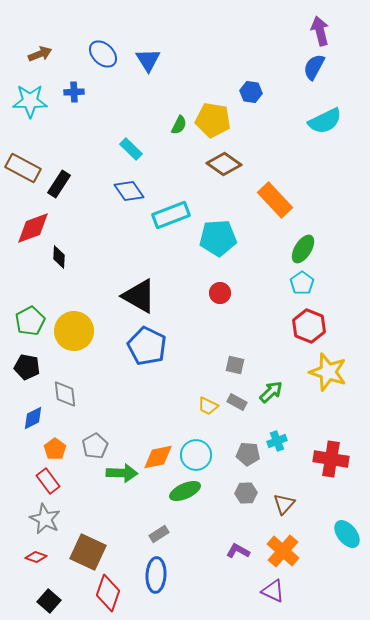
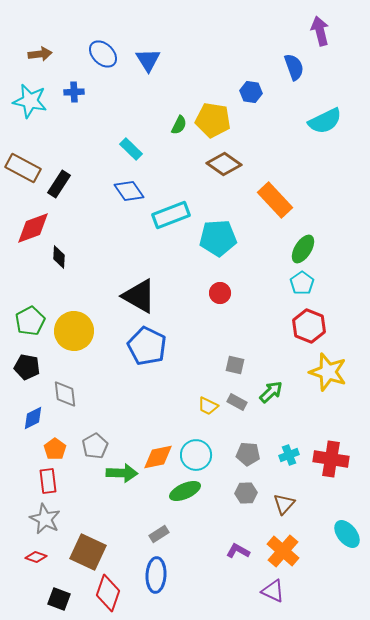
brown arrow at (40, 54): rotated 15 degrees clockwise
blue semicircle at (314, 67): moved 20 px left; rotated 132 degrees clockwise
cyan star at (30, 101): rotated 12 degrees clockwise
cyan cross at (277, 441): moved 12 px right, 14 px down
red rectangle at (48, 481): rotated 30 degrees clockwise
black square at (49, 601): moved 10 px right, 2 px up; rotated 20 degrees counterclockwise
